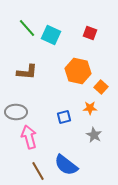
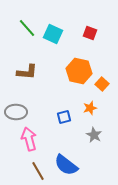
cyan square: moved 2 px right, 1 px up
orange hexagon: moved 1 px right
orange square: moved 1 px right, 3 px up
orange star: rotated 16 degrees counterclockwise
pink arrow: moved 2 px down
